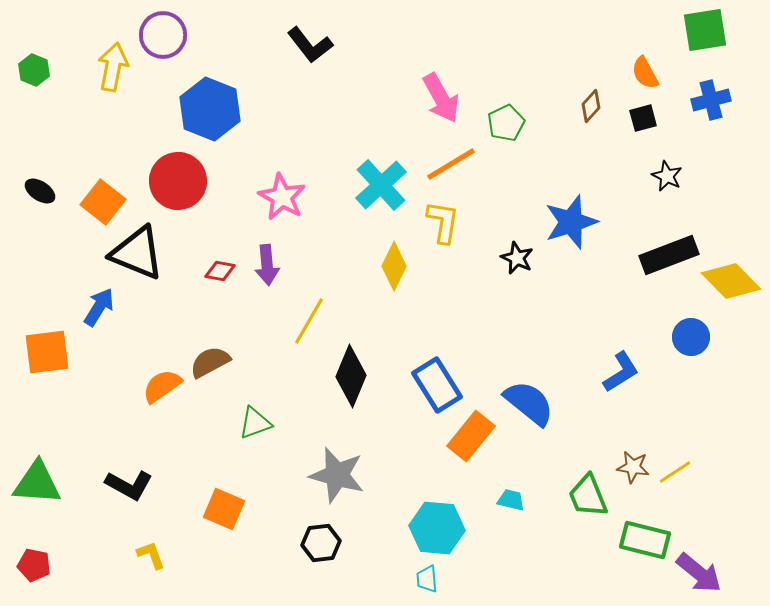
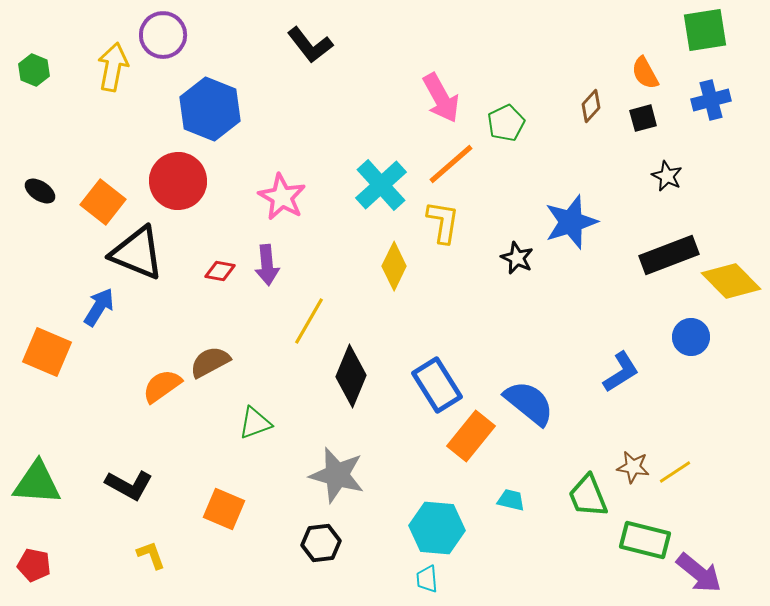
orange line at (451, 164): rotated 10 degrees counterclockwise
orange square at (47, 352): rotated 30 degrees clockwise
